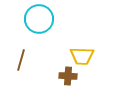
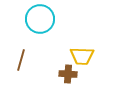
cyan circle: moved 1 px right
brown cross: moved 2 px up
